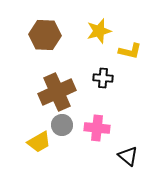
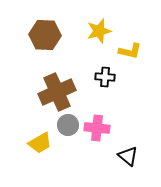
black cross: moved 2 px right, 1 px up
gray circle: moved 6 px right
yellow trapezoid: moved 1 px right, 1 px down
